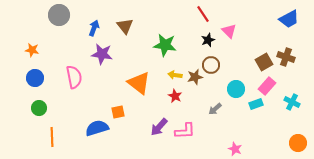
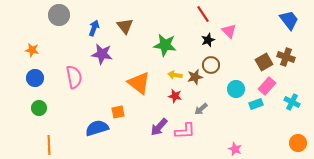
blue trapezoid: moved 1 px down; rotated 100 degrees counterclockwise
red star: rotated 16 degrees counterclockwise
gray arrow: moved 14 px left
orange line: moved 3 px left, 8 px down
